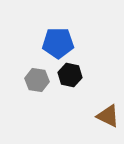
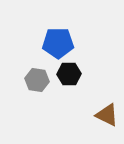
black hexagon: moved 1 px left, 1 px up; rotated 15 degrees counterclockwise
brown triangle: moved 1 px left, 1 px up
